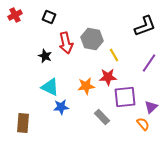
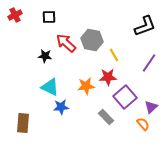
black square: rotated 24 degrees counterclockwise
gray hexagon: moved 1 px down
red arrow: rotated 145 degrees clockwise
black star: rotated 16 degrees counterclockwise
purple square: rotated 35 degrees counterclockwise
gray rectangle: moved 4 px right
